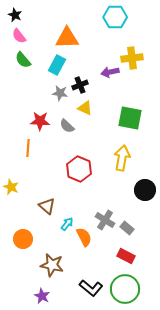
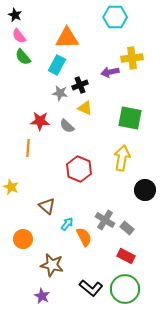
green semicircle: moved 3 px up
